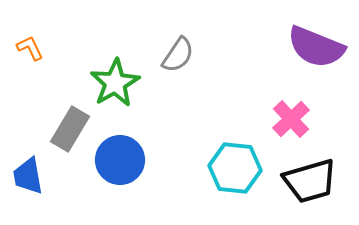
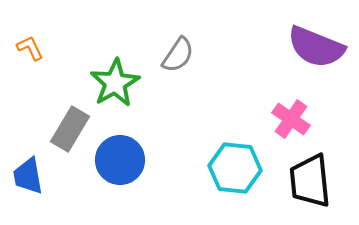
pink cross: rotated 12 degrees counterclockwise
black trapezoid: rotated 100 degrees clockwise
